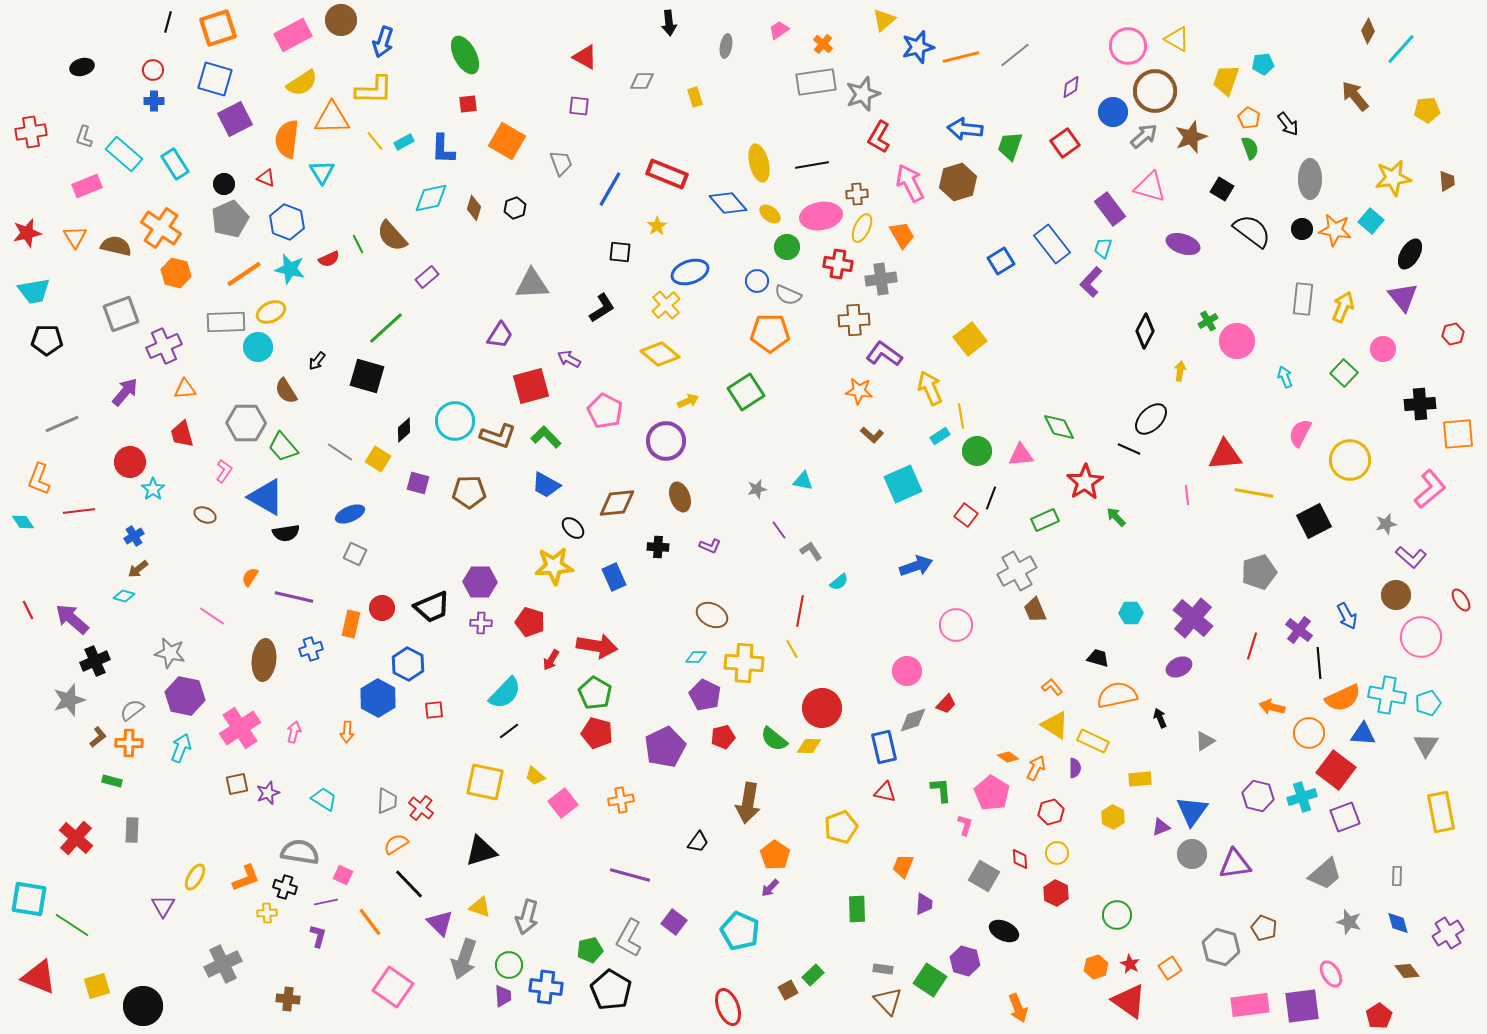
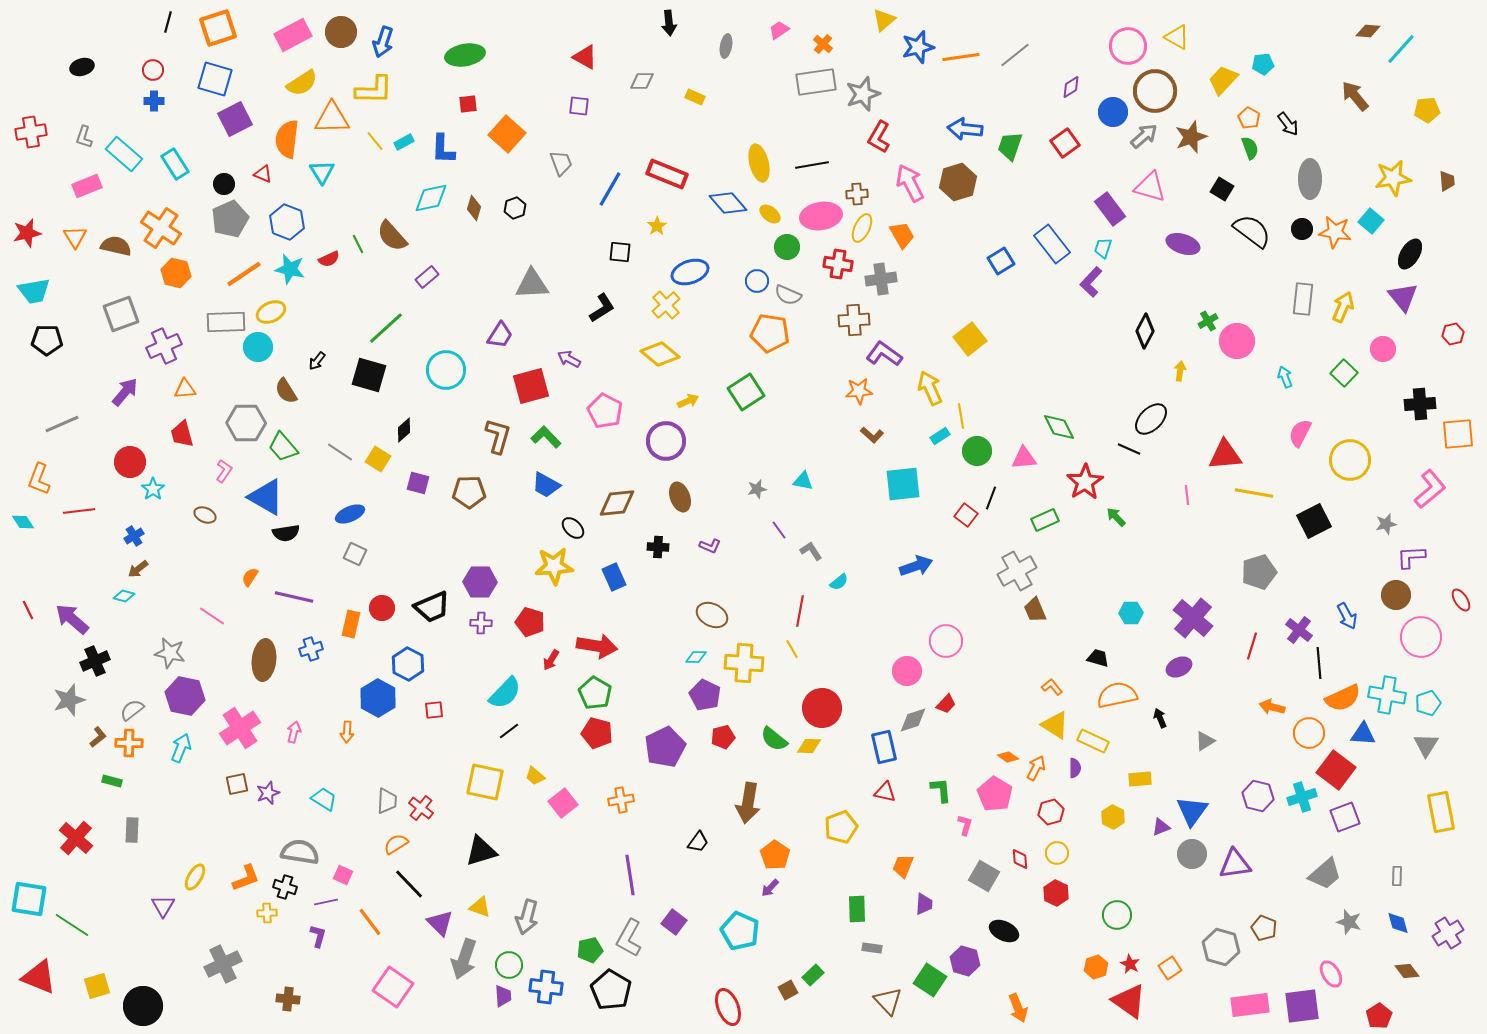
brown circle at (341, 20): moved 12 px down
brown diamond at (1368, 31): rotated 65 degrees clockwise
yellow triangle at (1177, 39): moved 2 px up
green ellipse at (465, 55): rotated 72 degrees counterclockwise
orange line at (961, 57): rotated 6 degrees clockwise
yellow trapezoid at (1226, 80): moved 3 px left; rotated 24 degrees clockwise
yellow rectangle at (695, 97): rotated 48 degrees counterclockwise
orange square at (507, 141): moved 7 px up; rotated 12 degrees clockwise
red triangle at (266, 178): moved 3 px left, 4 px up
orange star at (1335, 230): moved 2 px down
orange pentagon at (770, 333): rotated 9 degrees clockwise
black square at (367, 376): moved 2 px right, 1 px up
orange star at (859, 391): rotated 12 degrees counterclockwise
cyan circle at (455, 421): moved 9 px left, 51 px up
brown L-shape at (498, 436): rotated 93 degrees counterclockwise
pink triangle at (1021, 455): moved 3 px right, 3 px down
cyan square at (903, 484): rotated 18 degrees clockwise
purple L-shape at (1411, 557): rotated 136 degrees clockwise
pink circle at (956, 625): moved 10 px left, 16 px down
pink pentagon at (992, 793): moved 3 px right, 1 px down
purple line at (630, 875): rotated 66 degrees clockwise
gray rectangle at (883, 969): moved 11 px left, 21 px up
